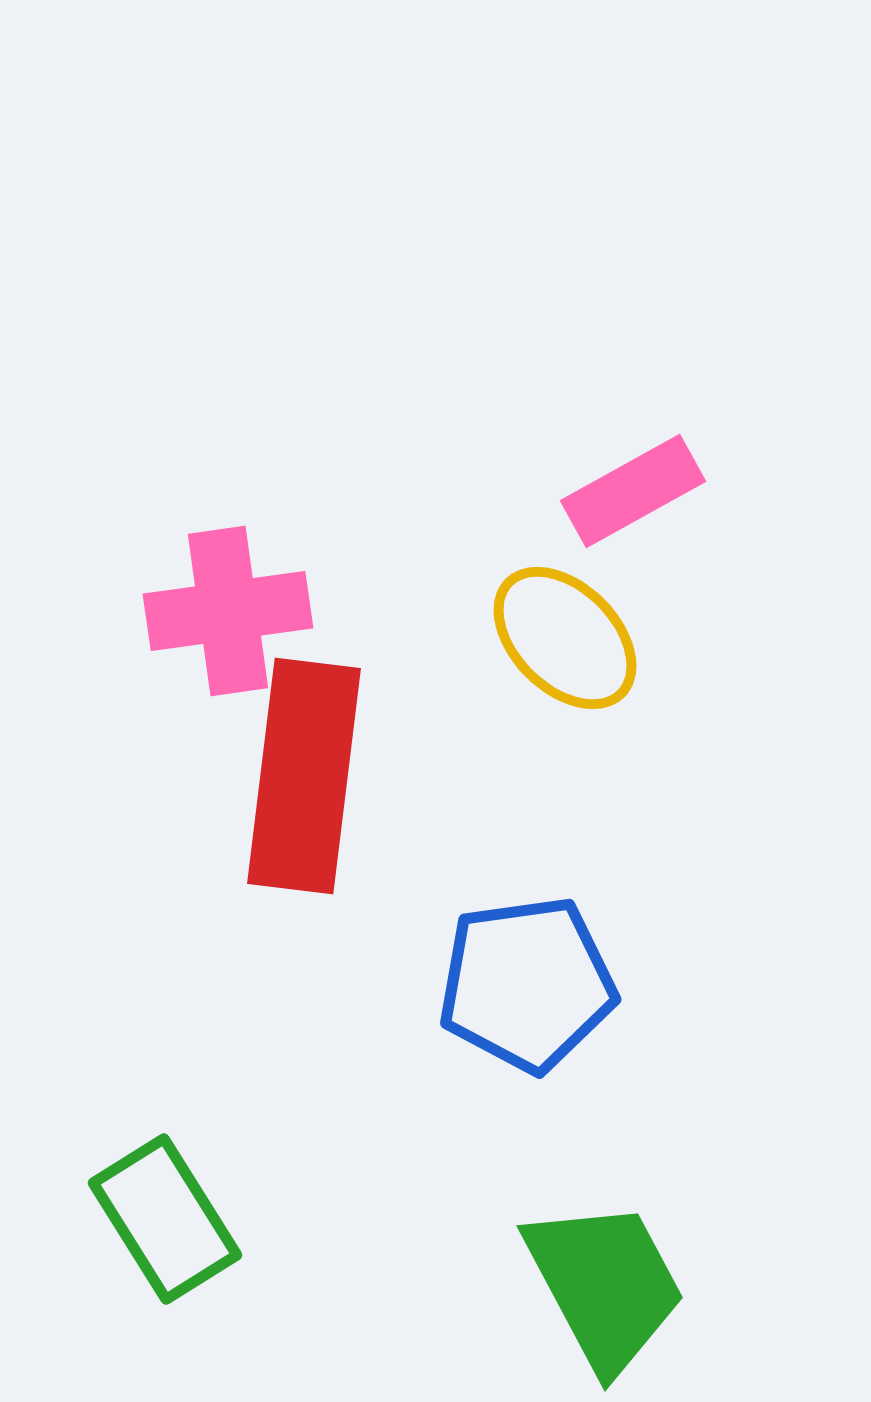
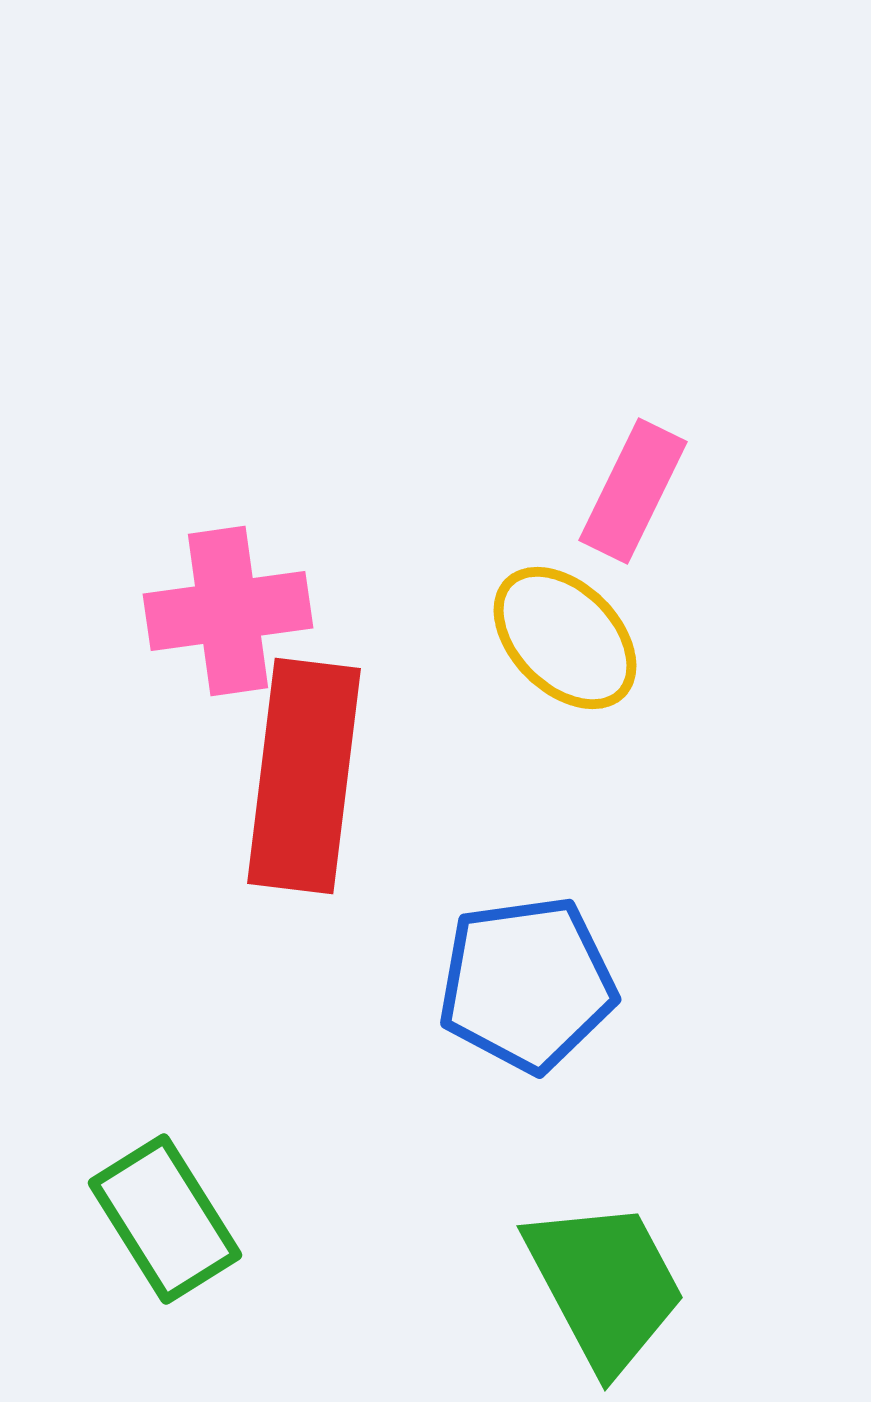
pink rectangle: rotated 35 degrees counterclockwise
